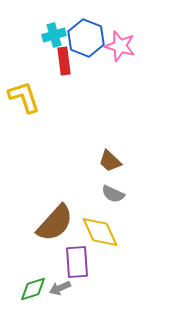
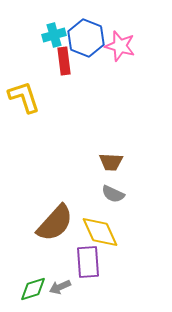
brown trapezoid: moved 1 px right, 1 px down; rotated 40 degrees counterclockwise
purple rectangle: moved 11 px right
gray arrow: moved 1 px up
